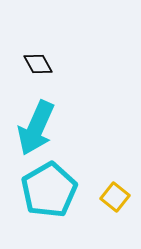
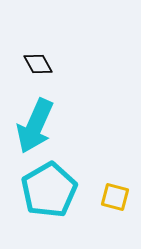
cyan arrow: moved 1 px left, 2 px up
yellow square: rotated 24 degrees counterclockwise
